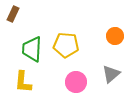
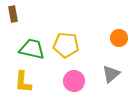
brown rectangle: rotated 35 degrees counterclockwise
orange circle: moved 4 px right, 2 px down
green trapezoid: rotated 100 degrees clockwise
pink circle: moved 2 px left, 1 px up
